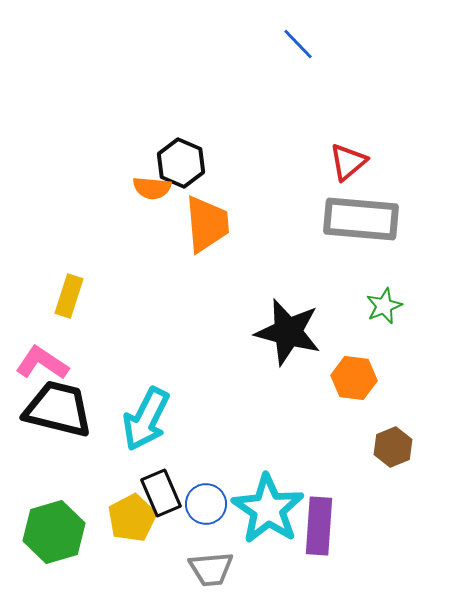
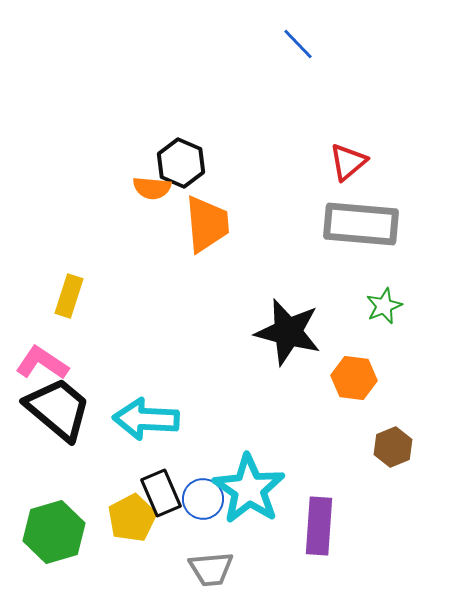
gray rectangle: moved 5 px down
black trapezoid: rotated 26 degrees clockwise
cyan arrow: rotated 66 degrees clockwise
blue circle: moved 3 px left, 5 px up
cyan star: moved 19 px left, 20 px up
